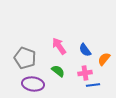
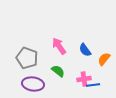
gray pentagon: moved 2 px right
pink cross: moved 1 px left, 6 px down
